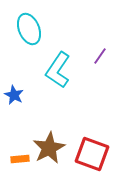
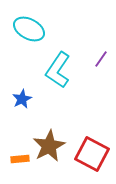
cyan ellipse: rotated 40 degrees counterclockwise
purple line: moved 1 px right, 3 px down
blue star: moved 8 px right, 4 px down; rotated 18 degrees clockwise
brown star: moved 2 px up
red square: rotated 8 degrees clockwise
